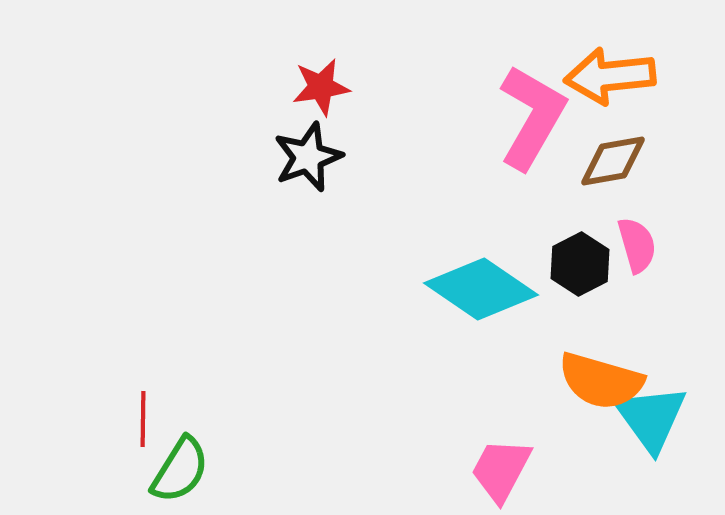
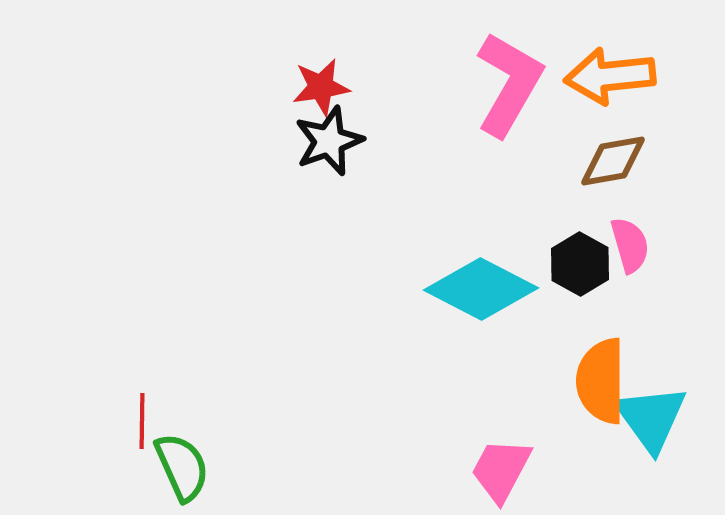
pink L-shape: moved 23 px left, 33 px up
black star: moved 21 px right, 16 px up
pink semicircle: moved 7 px left
black hexagon: rotated 4 degrees counterclockwise
cyan diamond: rotated 7 degrees counterclockwise
orange semicircle: rotated 74 degrees clockwise
red line: moved 1 px left, 2 px down
green semicircle: moved 2 px right, 3 px up; rotated 56 degrees counterclockwise
